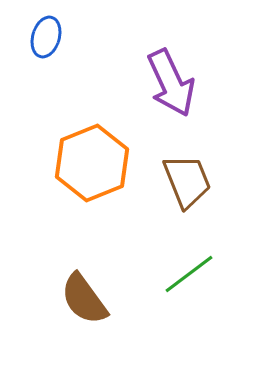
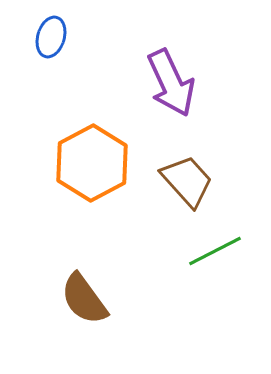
blue ellipse: moved 5 px right
orange hexagon: rotated 6 degrees counterclockwise
brown trapezoid: rotated 20 degrees counterclockwise
green line: moved 26 px right, 23 px up; rotated 10 degrees clockwise
